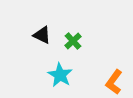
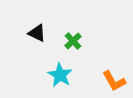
black triangle: moved 5 px left, 2 px up
orange L-shape: moved 1 px up; rotated 65 degrees counterclockwise
